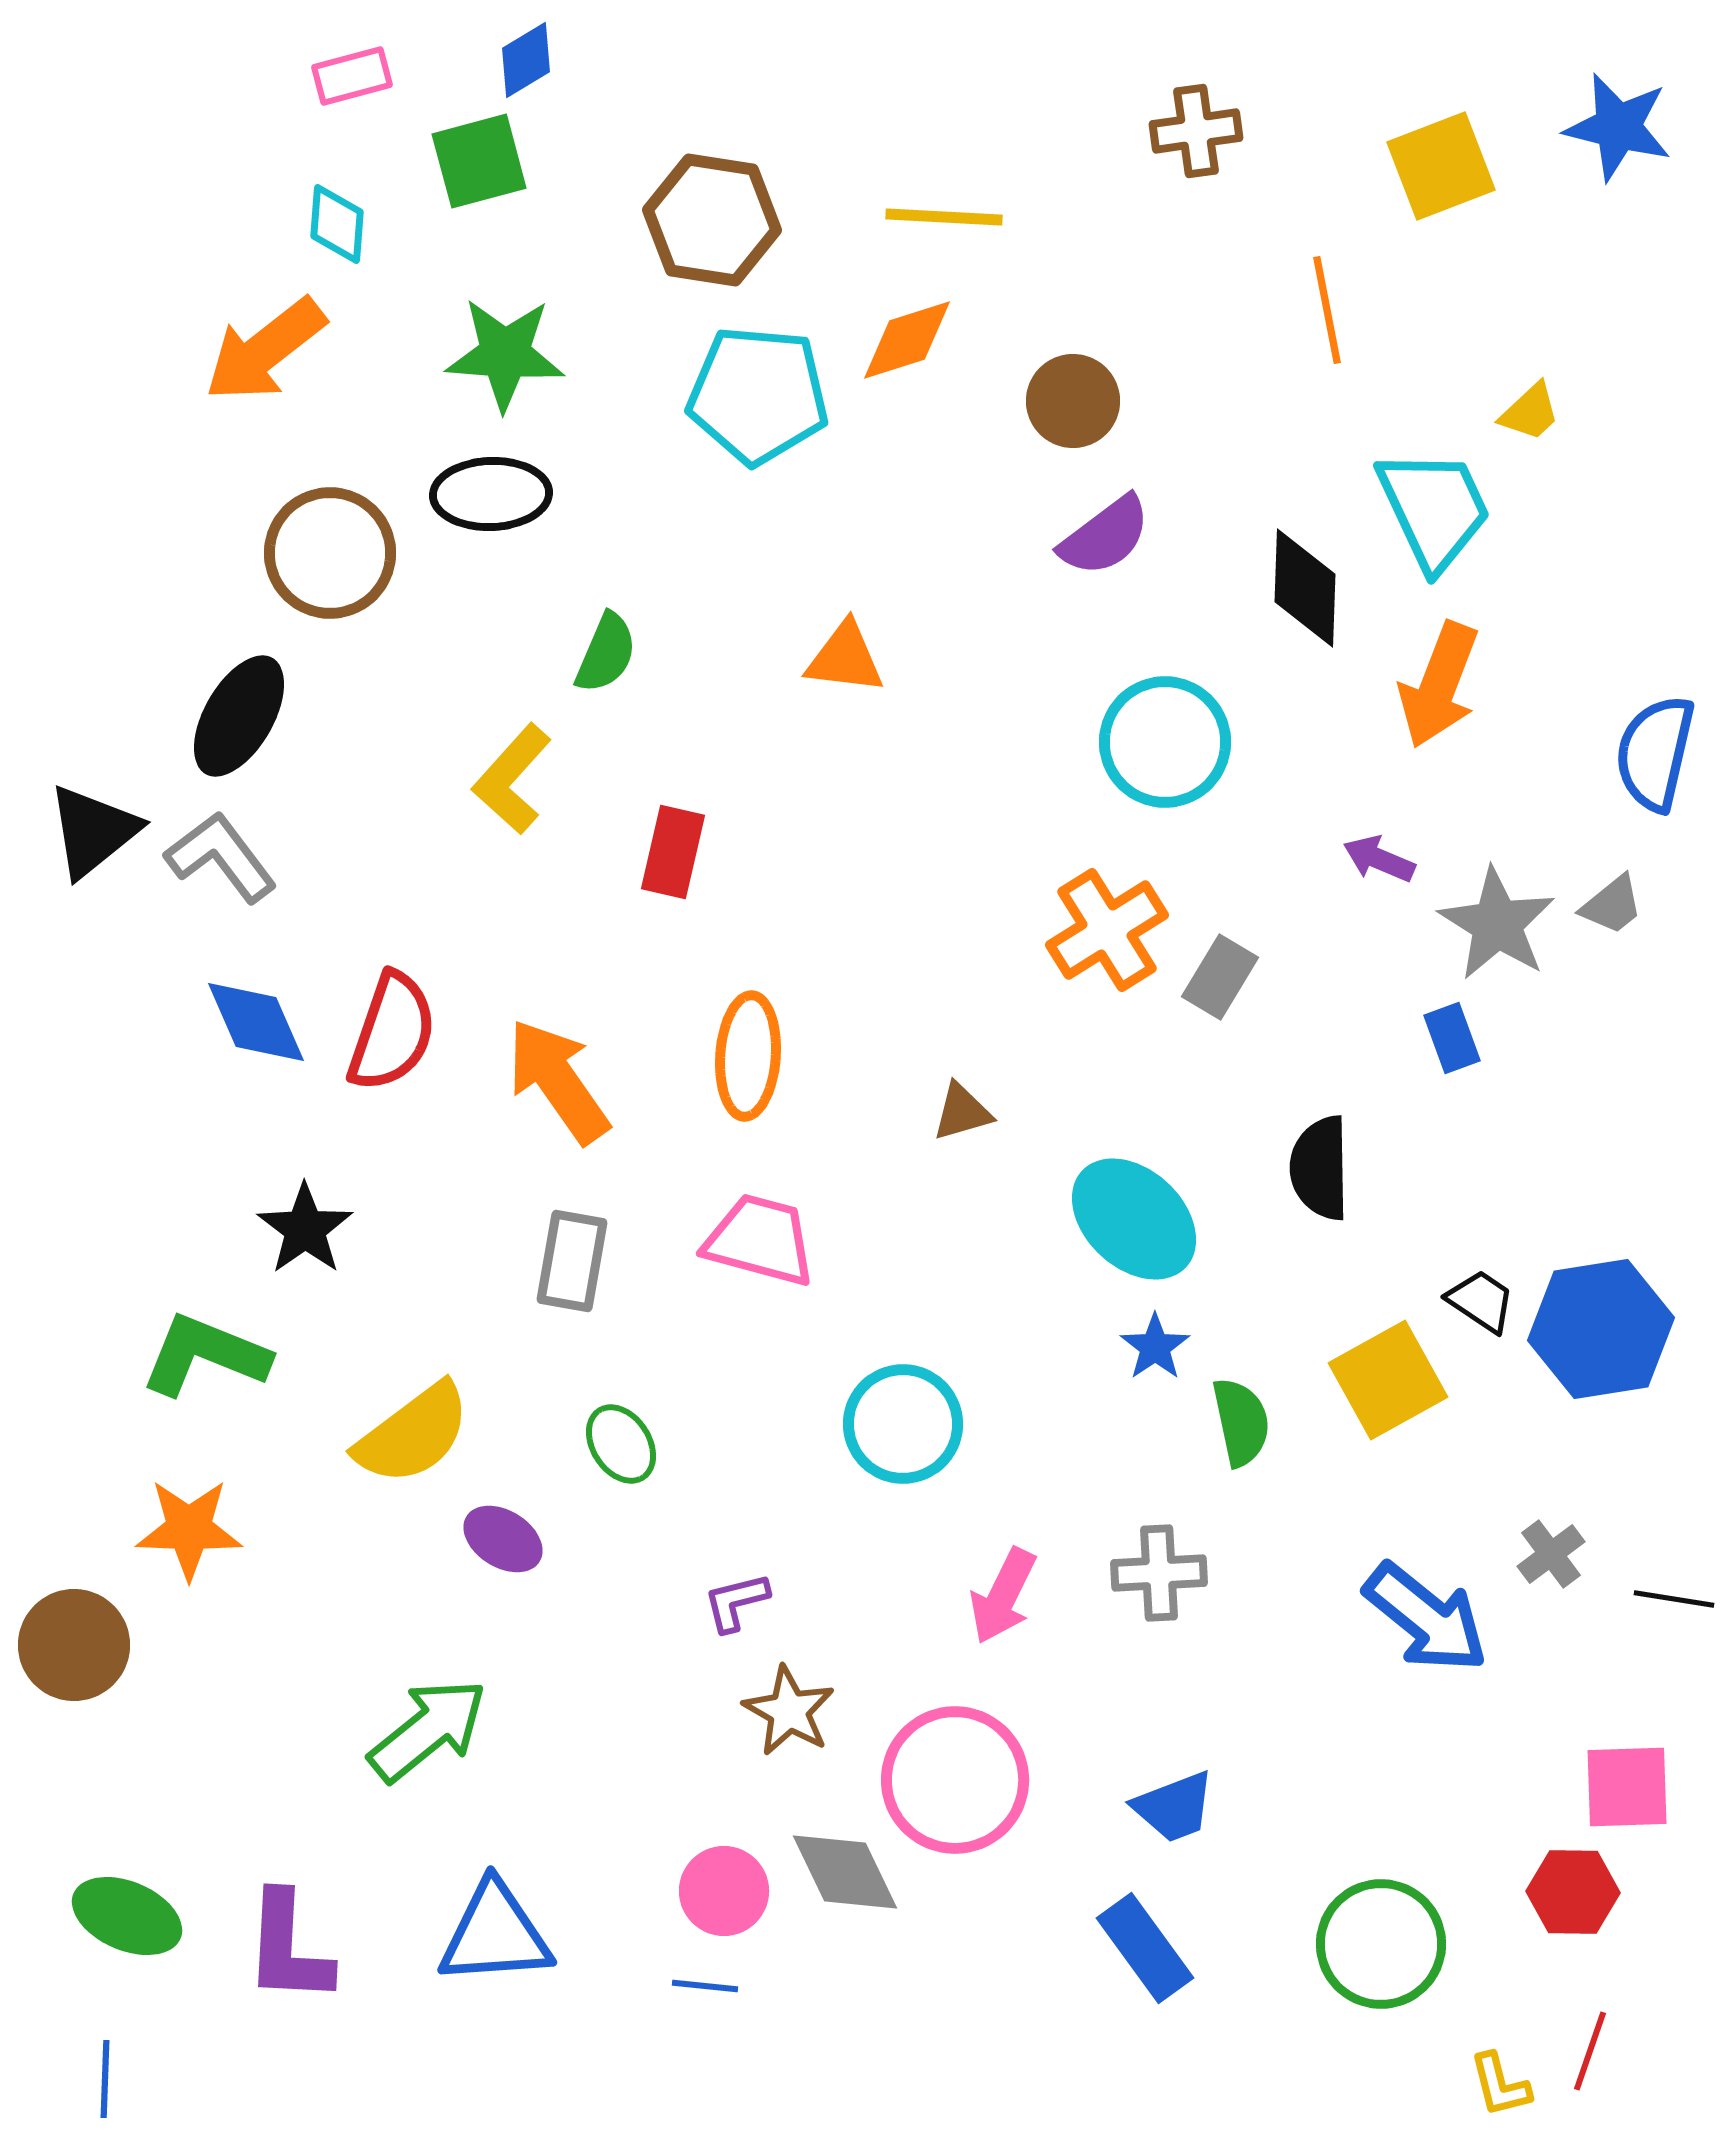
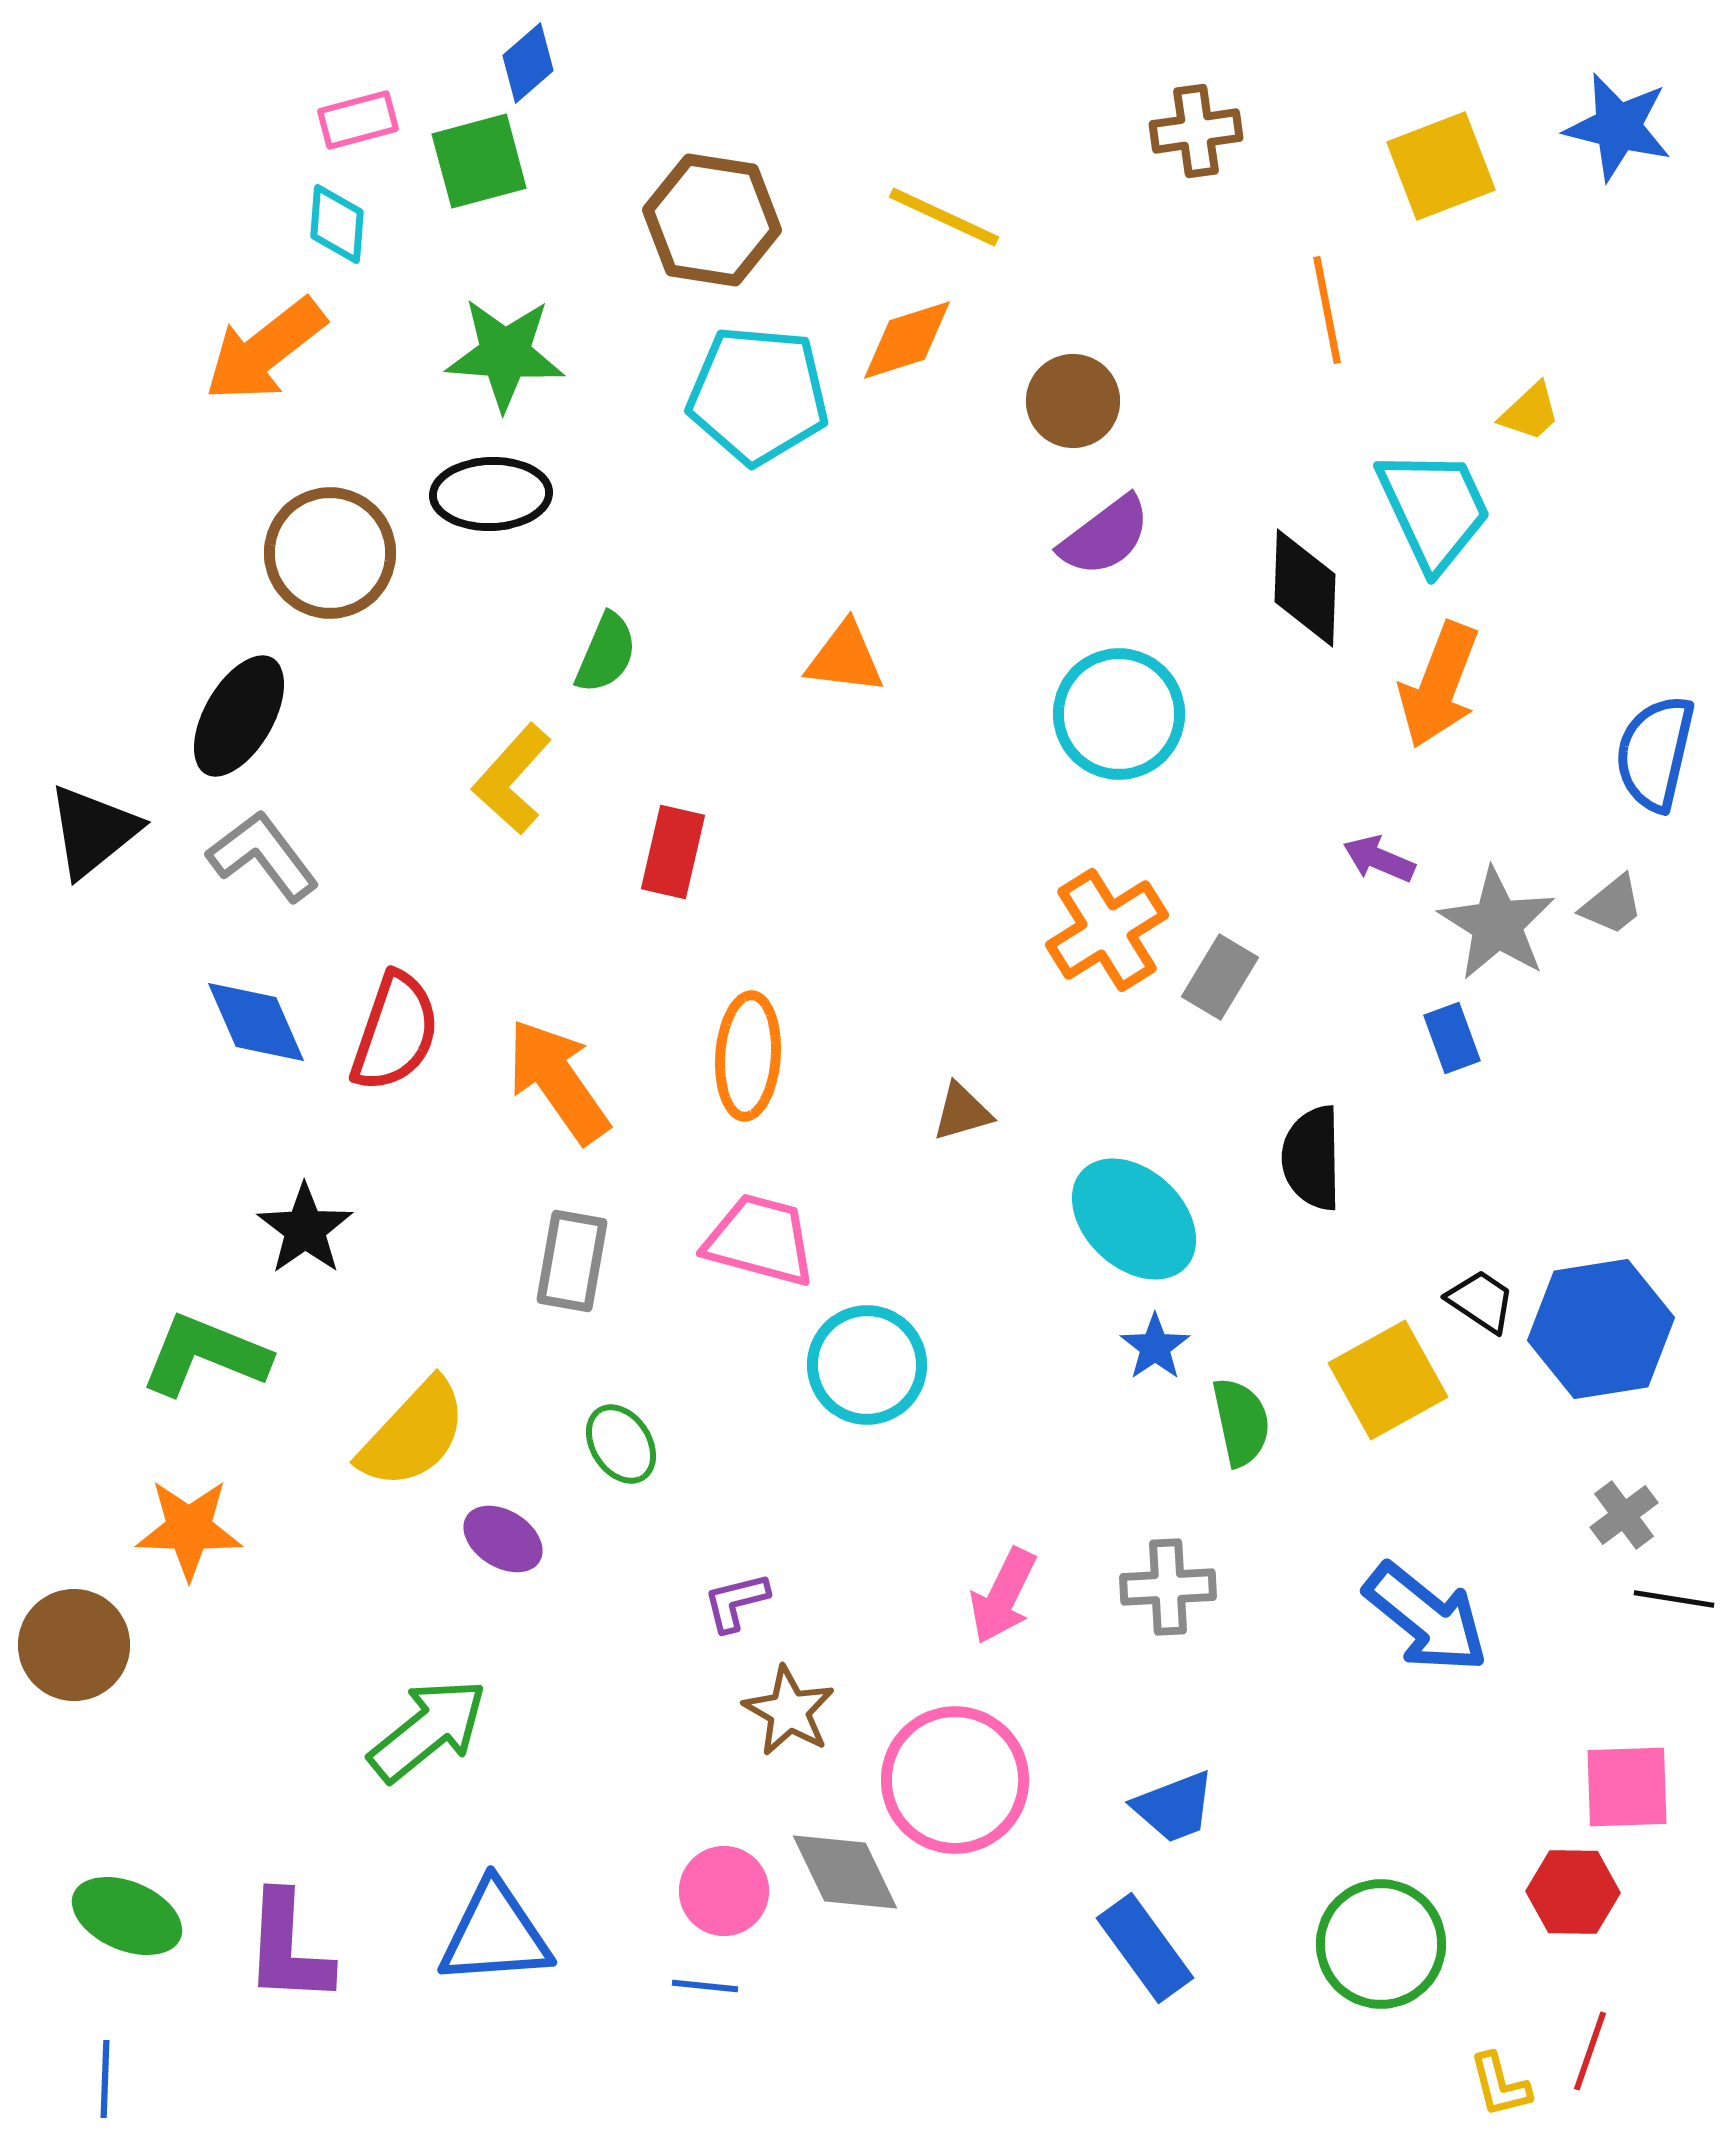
blue diamond at (526, 60): moved 2 px right, 3 px down; rotated 10 degrees counterclockwise
pink rectangle at (352, 76): moved 6 px right, 44 px down
yellow line at (944, 217): rotated 22 degrees clockwise
cyan circle at (1165, 742): moved 46 px left, 28 px up
gray L-shape at (221, 857): moved 42 px right, 1 px up
red semicircle at (392, 1032): moved 3 px right
black semicircle at (1320, 1168): moved 8 px left, 10 px up
cyan circle at (903, 1424): moved 36 px left, 59 px up
yellow semicircle at (413, 1434): rotated 10 degrees counterclockwise
gray cross at (1551, 1554): moved 73 px right, 39 px up
gray cross at (1159, 1573): moved 9 px right, 14 px down
